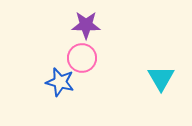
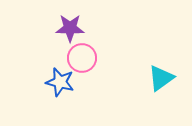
purple star: moved 16 px left, 3 px down
cyan triangle: rotated 24 degrees clockwise
